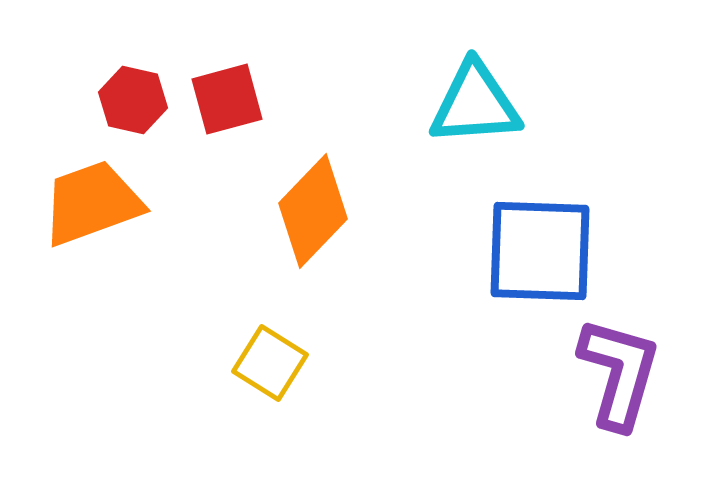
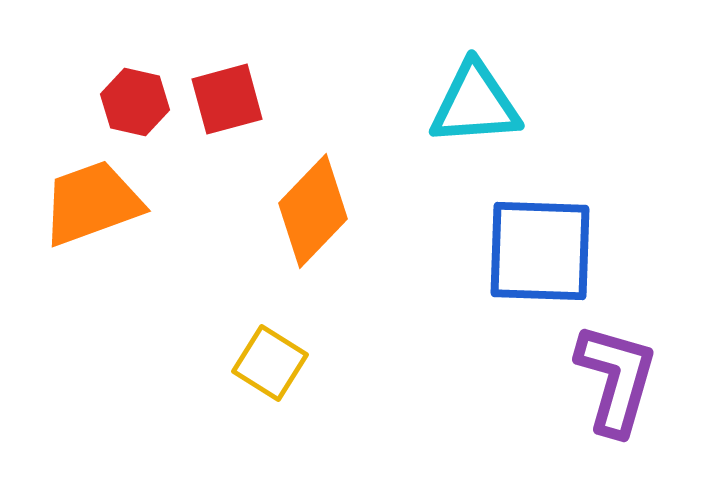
red hexagon: moved 2 px right, 2 px down
purple L-shape: moved 3 px left, 6 px down
